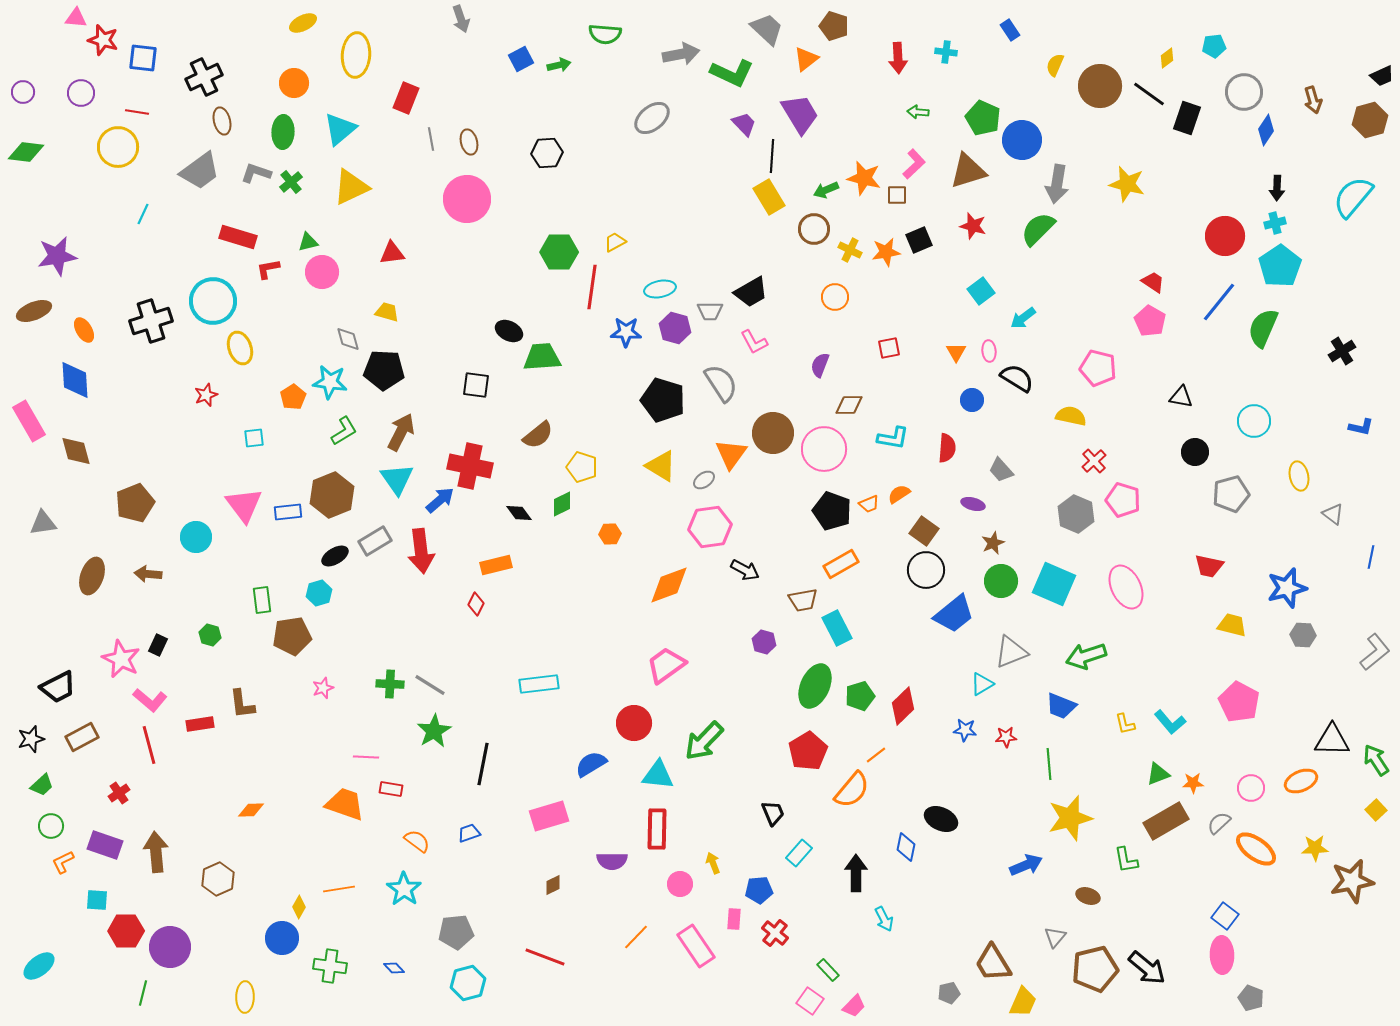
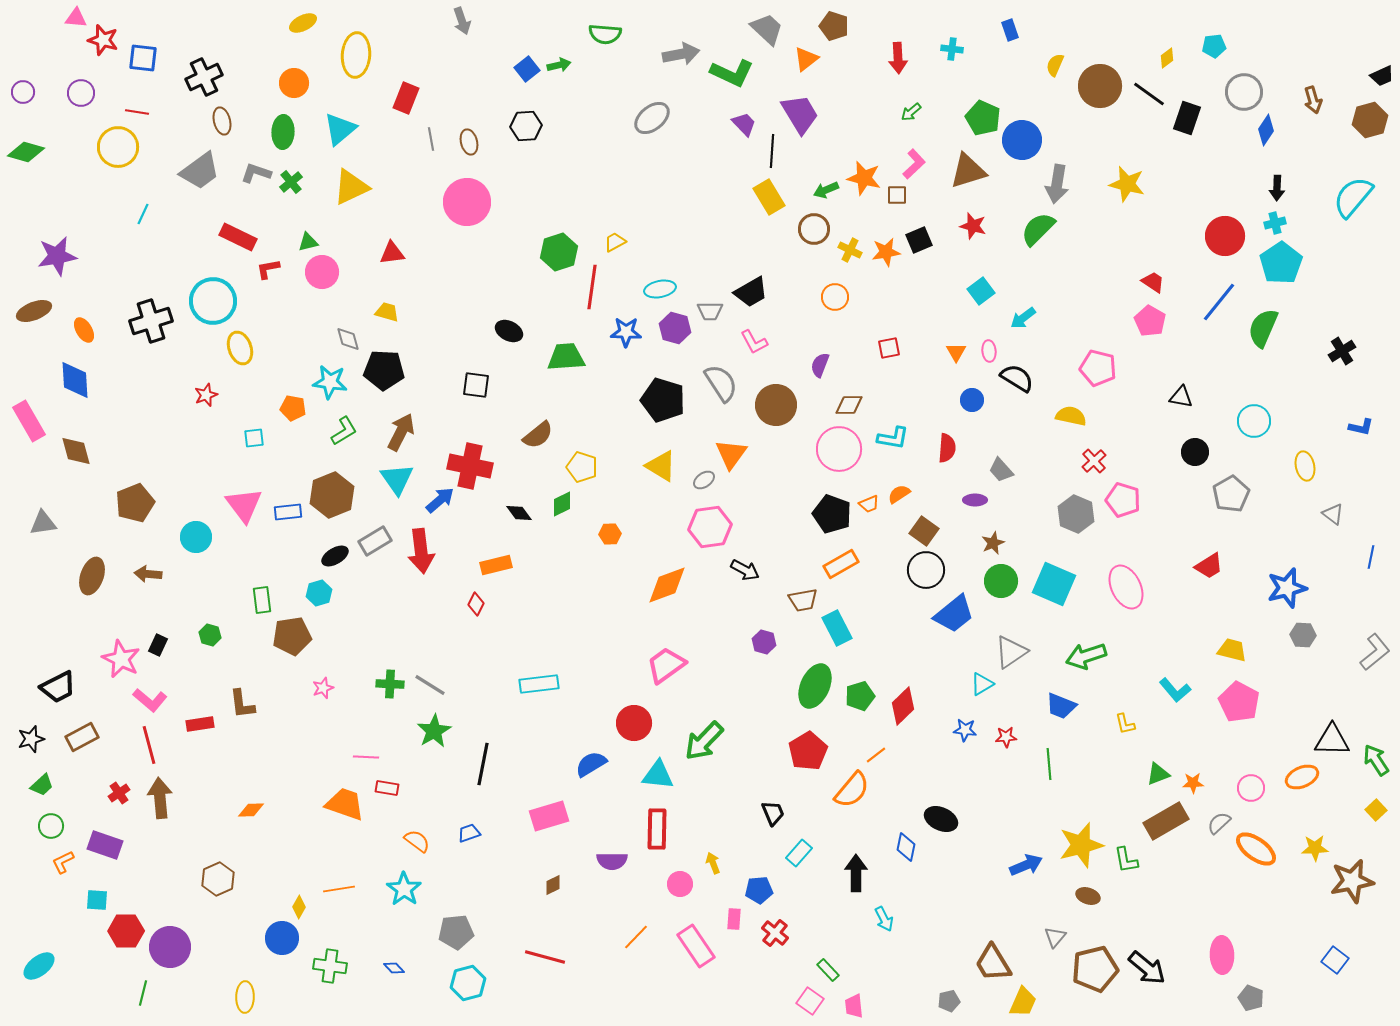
gray arrow at (461, 19): moved 1 px right, 2 px down
blue rectangle at (1010, 30): rotated 15 degrees clockwise
cyan cross at (946, 52): moved 6 px right, 3 px up
blue square at (521, 59): moved 6 px right, 10 px down; rotated 10 degrees counterclockwise
green arrow at (918, 112): moved 7 px left; rotated 45 degrees counterclockwise
green diamond at (26, 152): rotated 9 degrees clockwise
black hexagon at (547, 153): moved 21 px left, 27 px up
black line at (772, 156): moved 5 px up
pink circle at (467, 199): moved 3 px down
red rectangle at (238, 237): rotated 9 degrees clockwise
green hexagon at (559, 252): rotated 18 degrees counterclockwise
cyan pentagon at (1280, 266): moved 1 px right, 3 px up
green trapezoid at (542, 357): moved 24 px right
orange pentagon at (293, 397): moved 11 px down; rotated 30 degrees counterclockwise
brown circle at (773, 433): moved 3 px right, 28 px up
pink circle at (824, 449): moved 15 px right
yellow ellipse at (1299, 476): moved 6 px right, 10 px up
gray pentagon at (1231, 494): rotated 15 degrees counterclockwise
purple ellipse at (973, 504): moved 2 px right, 4 px up; rotated 15 degrees counterclockwise
black pentagon at (832, 511): moved 3 px down
red trapezoid at (1209, 566): rotated 44 degrees counterclockwise
orange diamond at (669, 585): moved 2 px left
yellow trapezoid at (1232, 625): moved 25 px down
gray triangle at (1011, 652): rotated 12 degrees counterclockwise
cyan L-shape at (1170, 722): moved 5 px right, 32 px up
orange ellipse at (1301, 781): moved 1 px right, 4 px up
red rectangle at (391, 789): moved 4 px left, 1 px up
yellow star at (1070, 818): moved 11 px right, 27 px down
brown arrow at (156, 852): moved 4 px right, 54 px up
blue square at (1225, 916): moved 110 px right, 44 px down
red line at (545, 957): rotated 6 degrees counterclockwise
gray pentagon at (949, 993): moved 8 px down
pink trapezoid at (854, 1006): rotated 130 degrees clockwise
